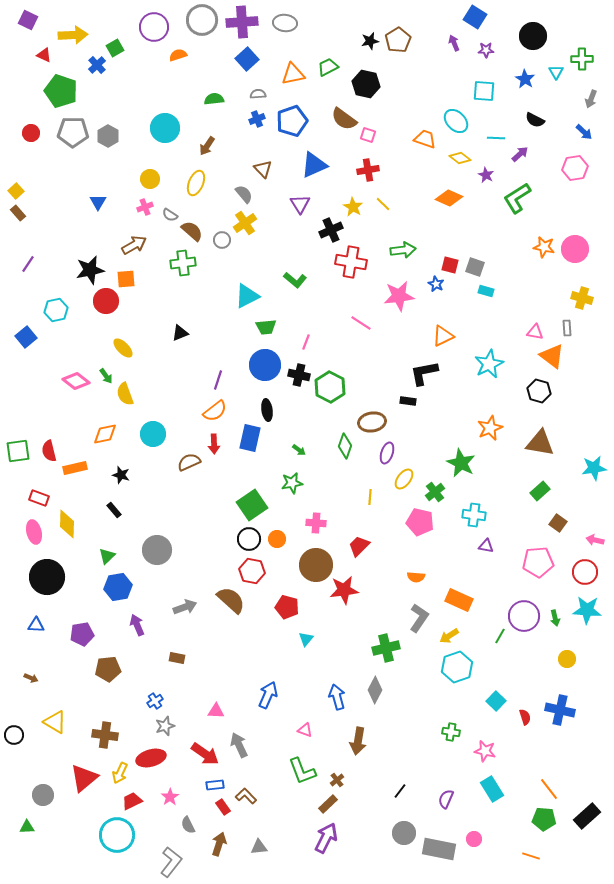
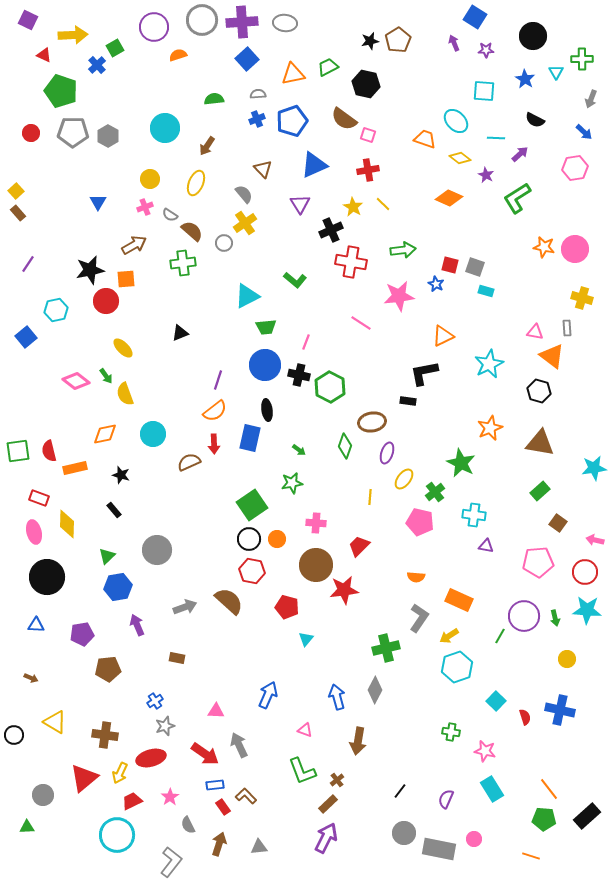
gray circle at (222, 240): moved 2 px right, 3 px down
brown semicircle at (231, 600): moved 2 px left, 1 px down
